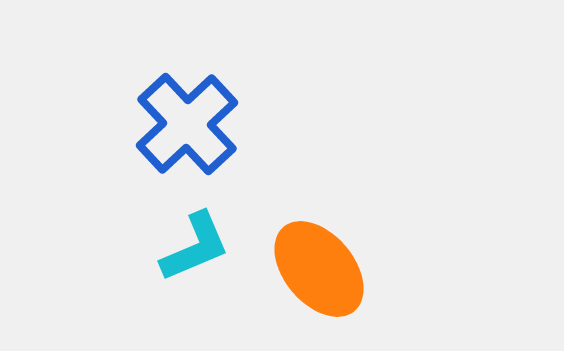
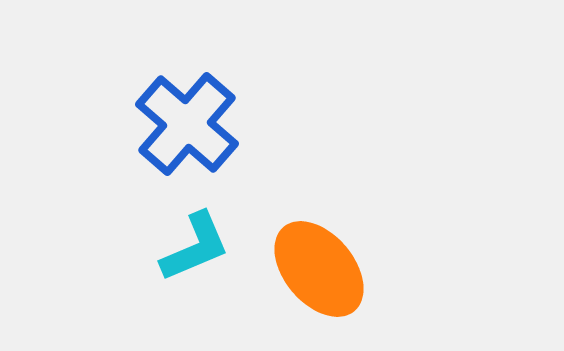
blue cross: rotated 6 degrees counterclockwise
